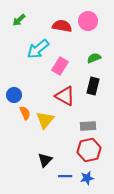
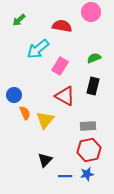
pink circle: moved 3 px right, 9 px up
blue star: moved 4 px up
